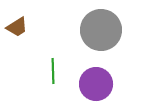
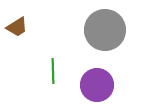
gray circle: moved 4 px right
purple circle: moved 1 px right, 1 px down
